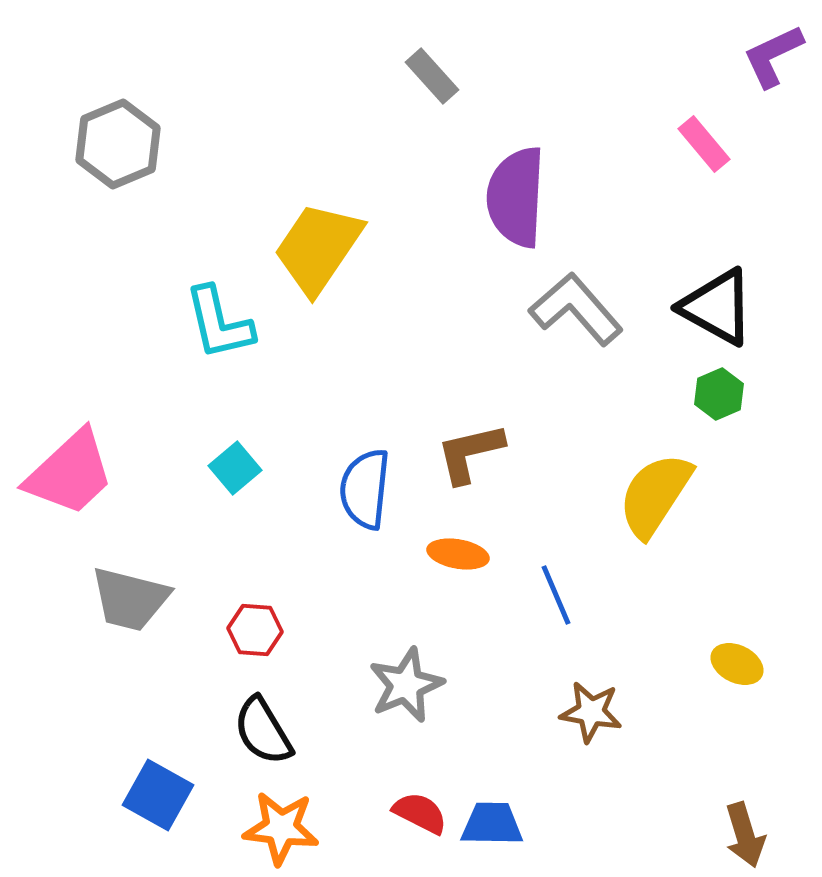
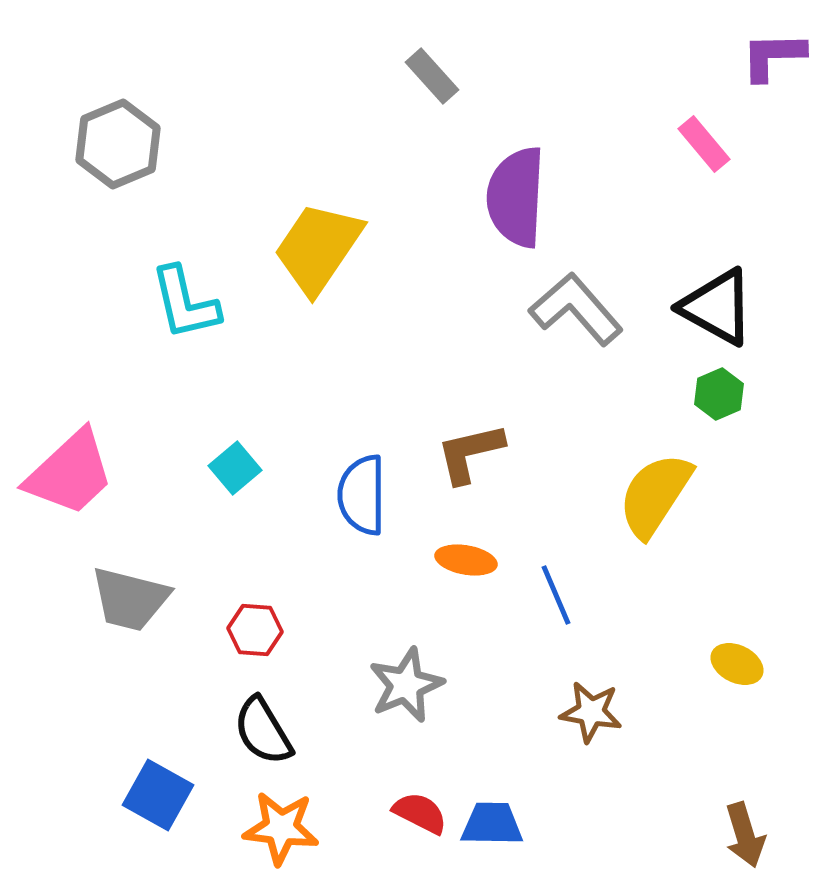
purple L-shape: rotated 24 degrees clockwise
cyan L-shape: moved 34 px left, 20 px up
blue semicircle: moved 3 px left, 6 px down; rotated 6 degrees counterclockwise
orange ellipse: moved 8 px right, 6 px down
